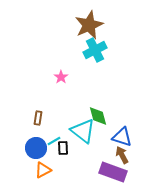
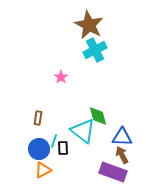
brown star: rotated 20 degrees counterclockwise
blue triangle: rotated 15 degrees counterclockwise
cyan line: rotated 40 degrees counterclockwise
blue circle: moved 3 px right, 1 px down
